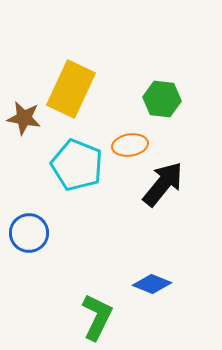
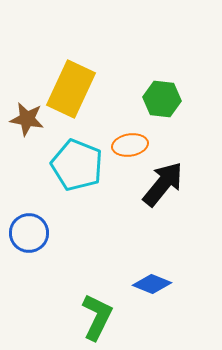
brown star: moved 3 px right, 1 px down
